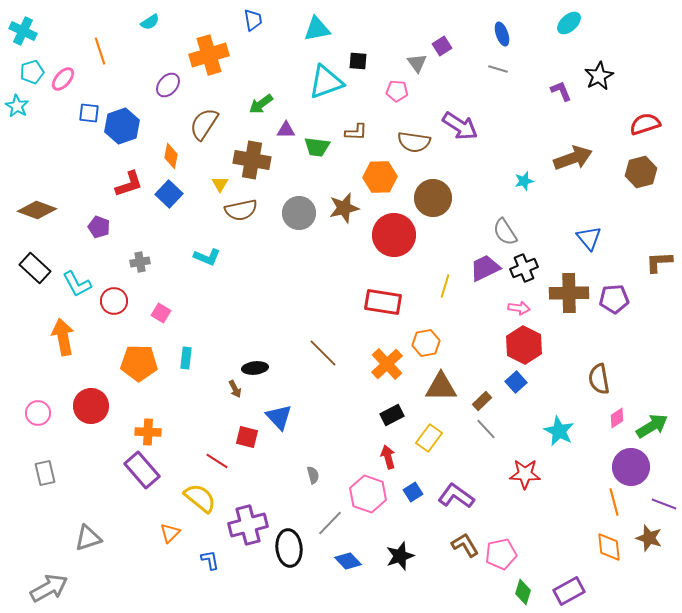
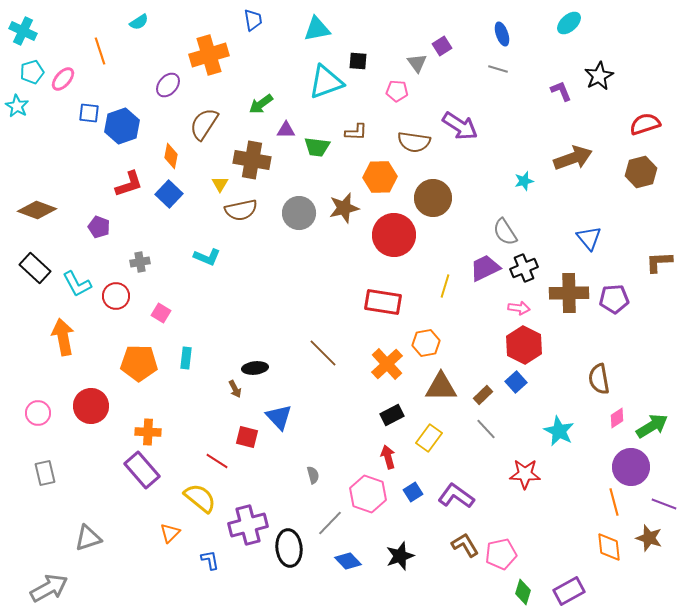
cyan semicircle at (150, 22): moved 11 px left
red circle at (114, 301): moved 2 px right, 5 px up
brown rectangle at (482, 401): moved 1 px right, 6 px up
